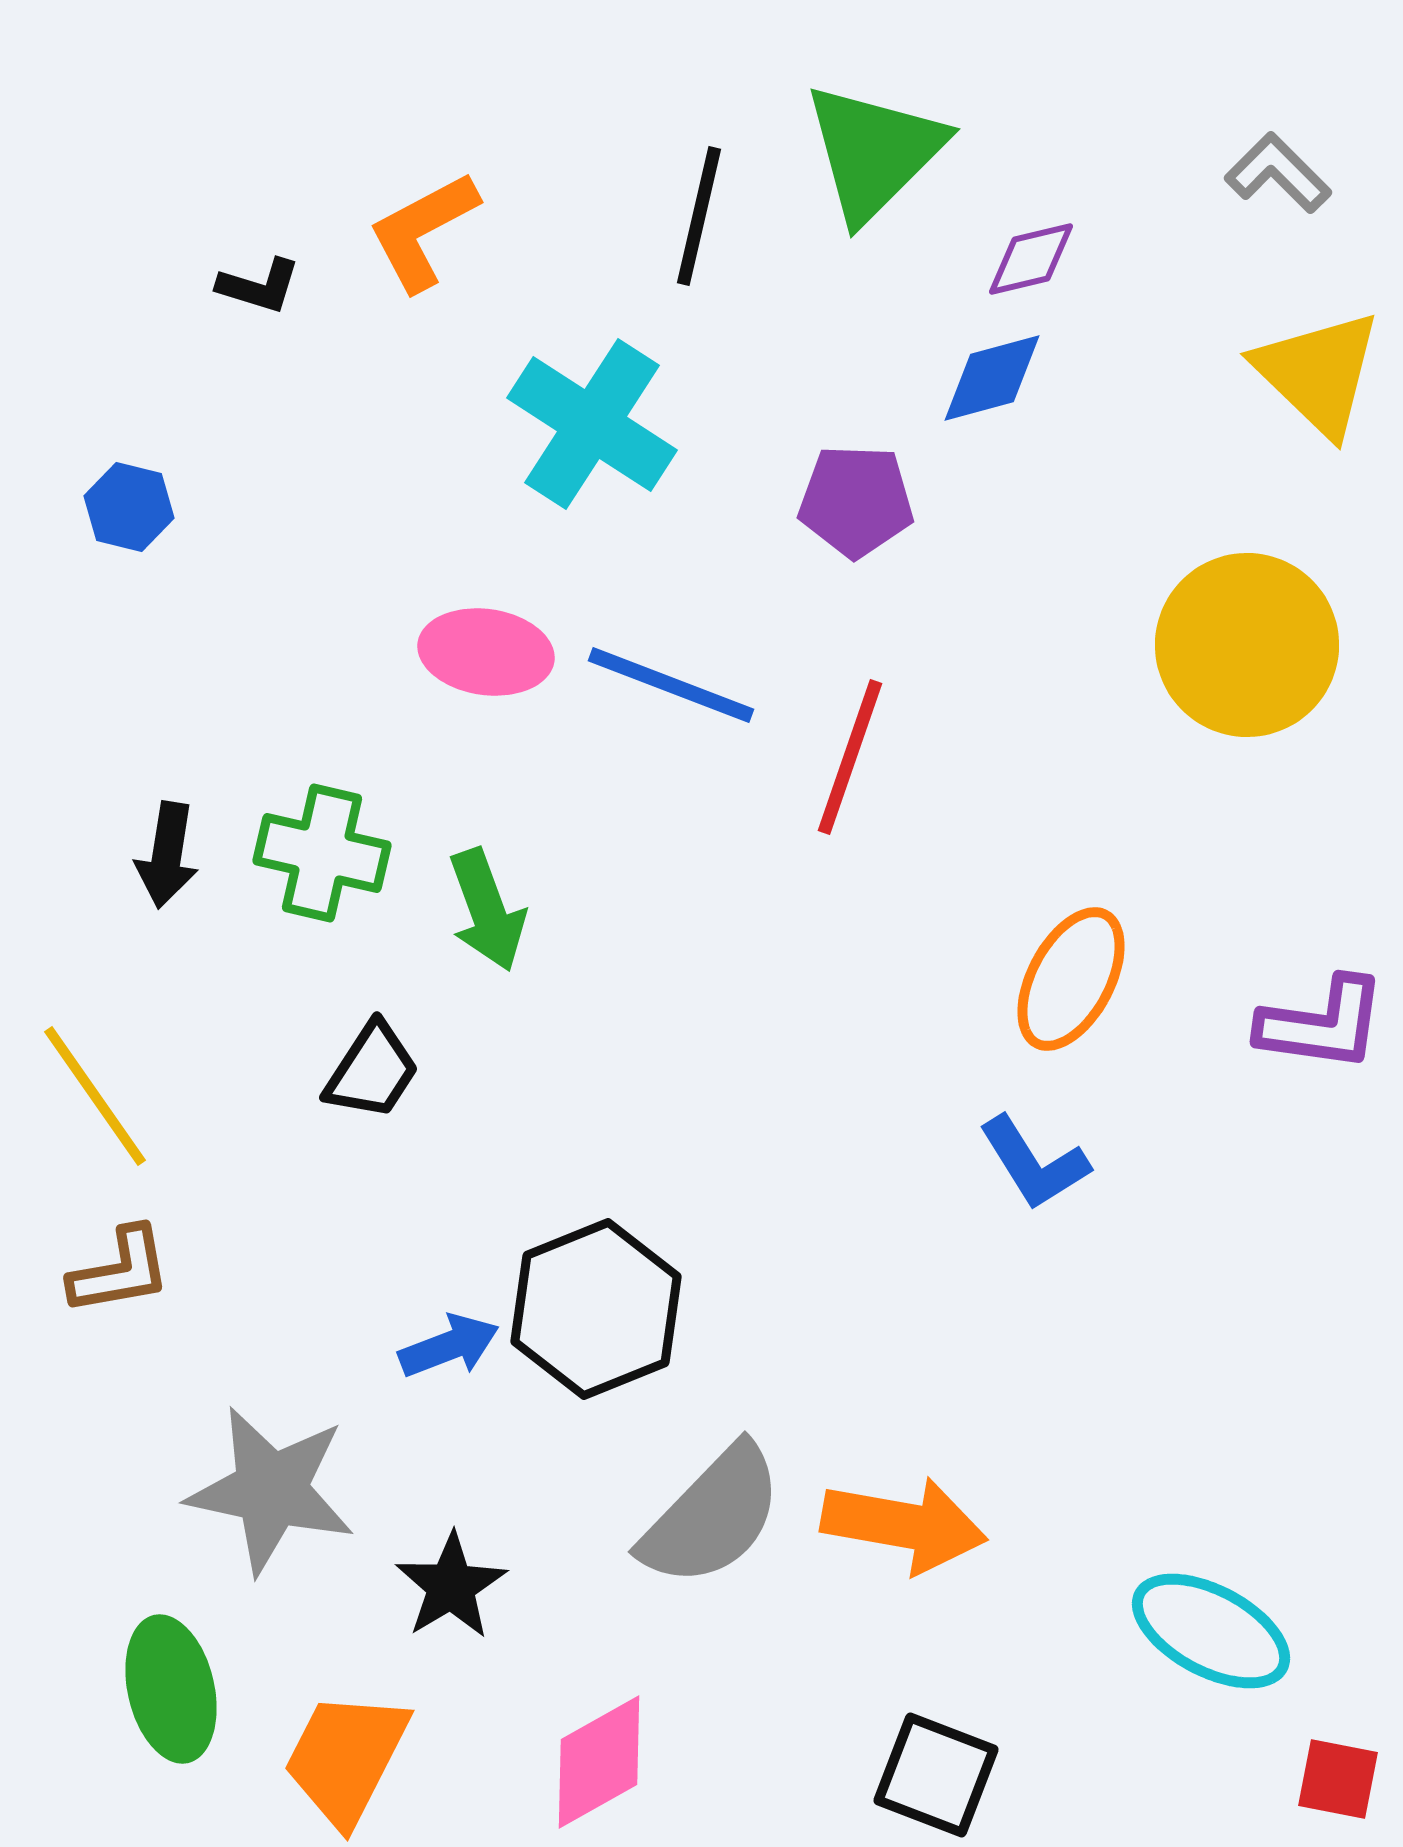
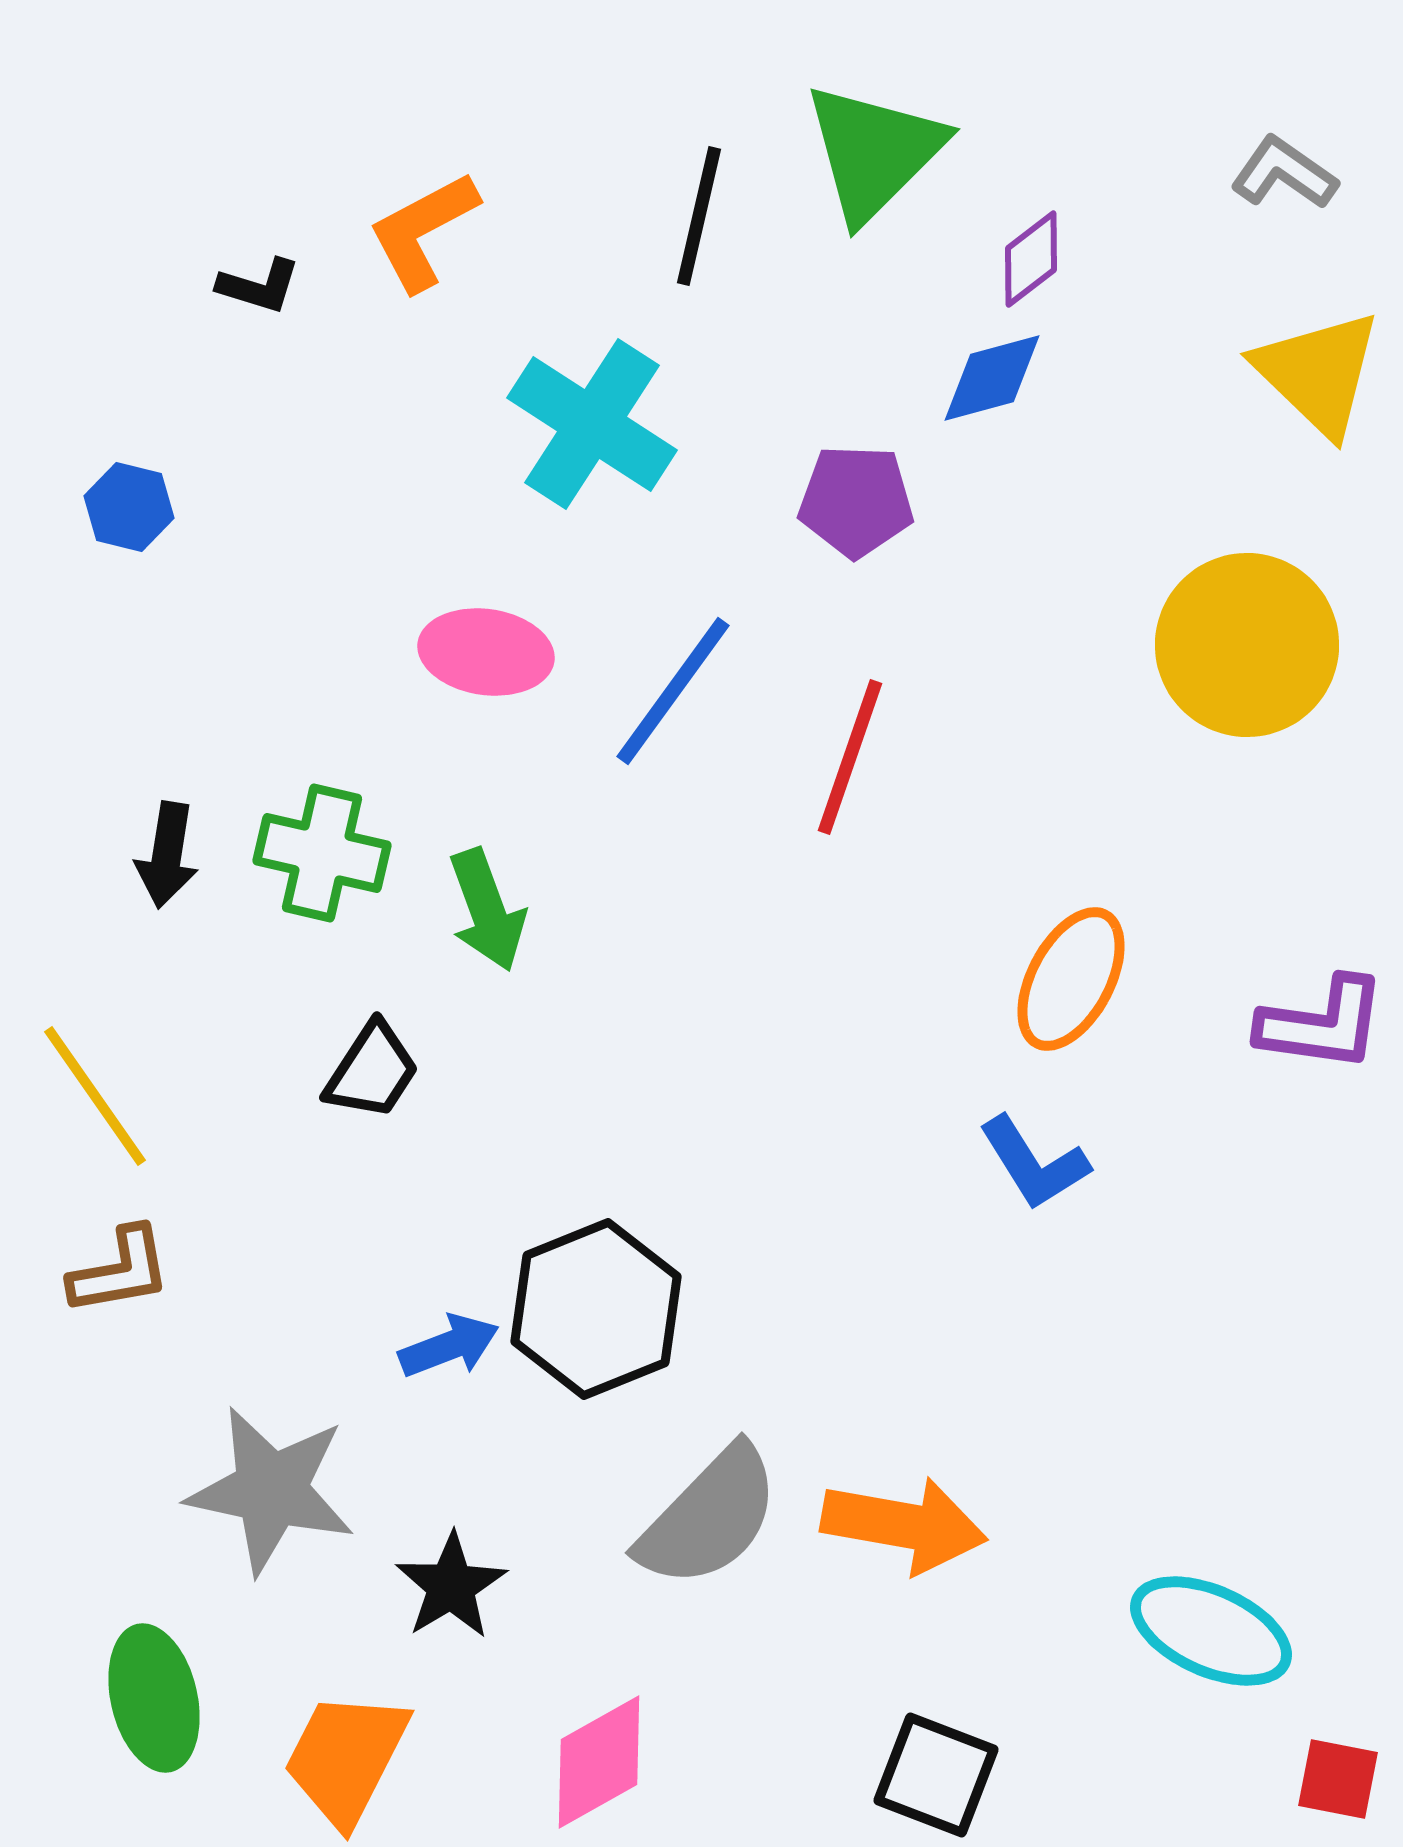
gray L-shape: moved 6 px right; rotated 10 degrees counterclockwise
purple diamond: rotated 24 degrees counterclockwise
blue line: moved 2 px right, 6 px down; rotated 75 degrees counterclockwise
gray semicircle: moved 3 px left, 1 px down
cyan ellipse: rotated 4 degrees counterclockwise
green ellipse: moved 17 px left, 9 px down
